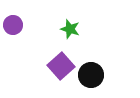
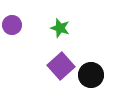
purple circle: moved 1 px left
green star: moved 10 px left, 1 px up
